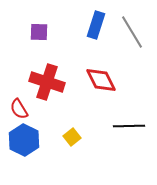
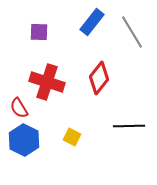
blue rectangle: moved 4 px left, 3 px up; rotated 20 degrees clockwise
red diamond: moved 2 px left, 2 px up; rotated 64 degrees clockwise
red semicircle: moved 1 px up
yellow square: rotated 24 degrees counterclockwise
